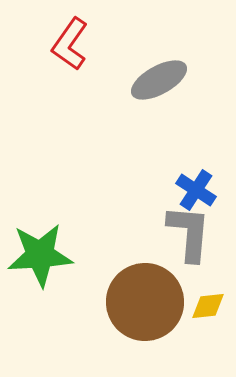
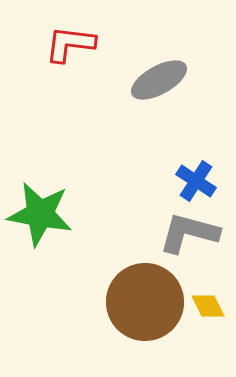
red L-shape: rotated 62 degrees clockwise
blue cross: moved 9 px up
gray L-shape: rotated 80 degrees counterclockwise
green star: moved 41 px up; rotated 14 degrees clockwise
yellow diamond: rotated 69 degrees clockwise
